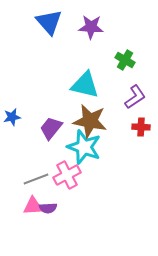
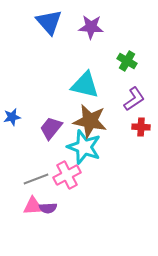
green cross: moved 2 px right, 1 px down
purple L-shape: moved 1 px left, 2 px down
